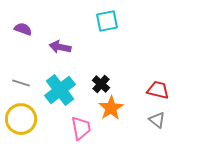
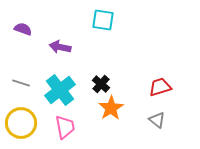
cyan square: moved 4 px left, 1 px up; rotated 20 degrees clockwise
red trapezoid: moved 2 px right, 3 px up; rotated 30 degrees counterclockwise
yellow circle: moved 4 px down
pink trapezoid: moved 16 px left, 1 px up
